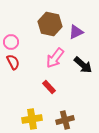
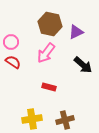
pink arrow: moved 9 px left, 5 px up
red semicircle: rotated 28 degrees counterclockwise
red rectangle: rotated 32 degrees counterclockwise
